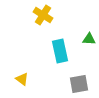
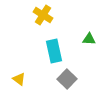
cyan rectangle: moved 6 px left
yellow triangle: moved 3 px left
gray square: moved 12 px left, 5 px up; rotated 36 degrees counterclockwise
